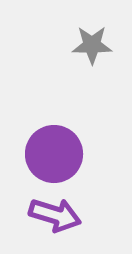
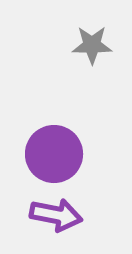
purple arrow: moved 1 px right; rotated 6 degrees counterclockwise
